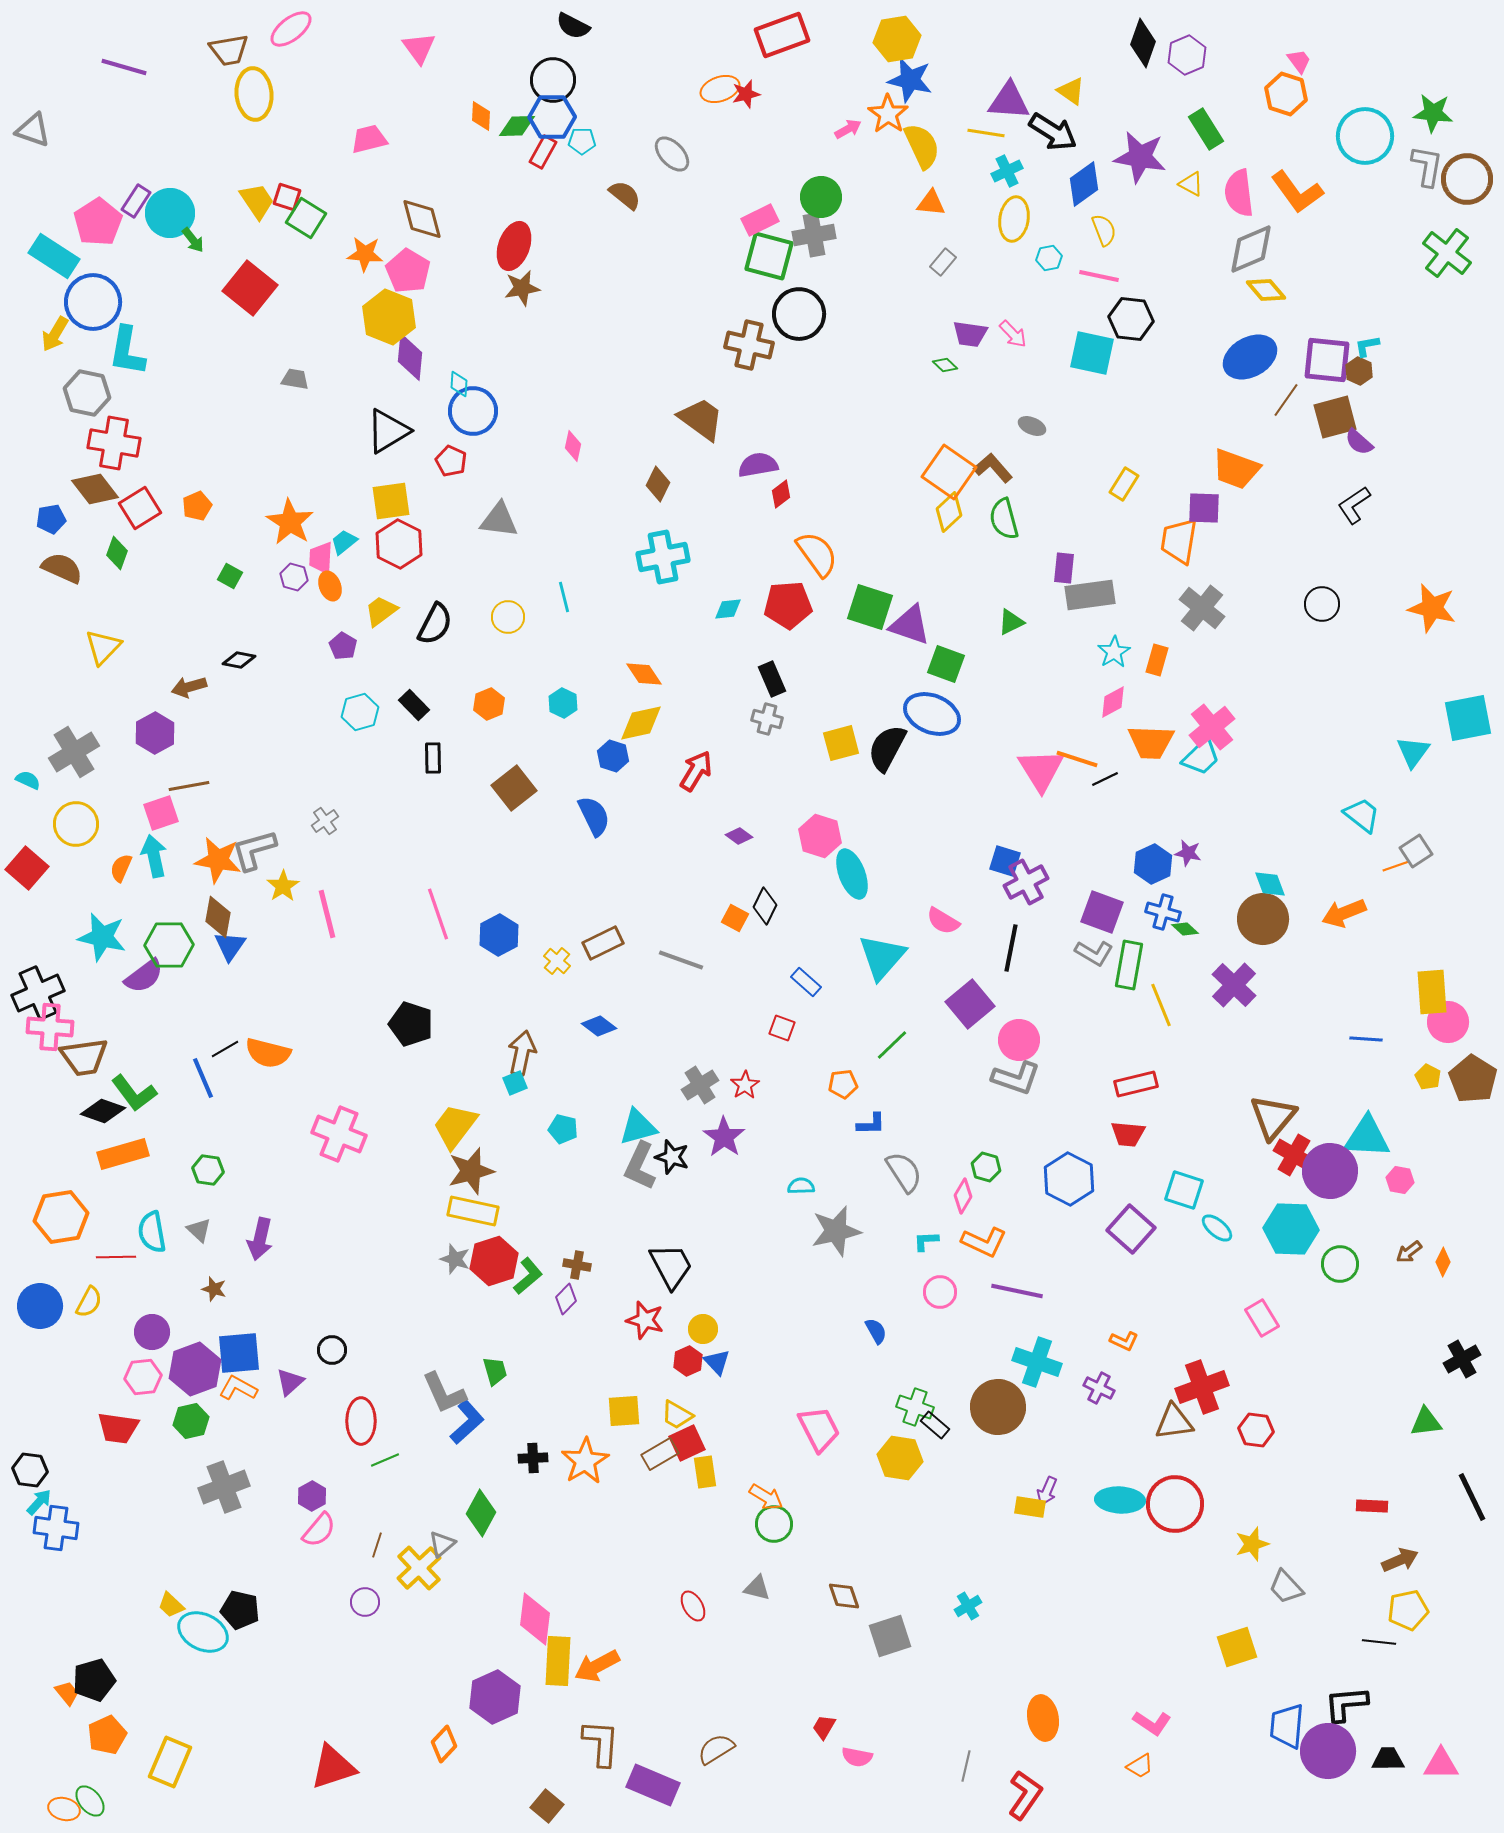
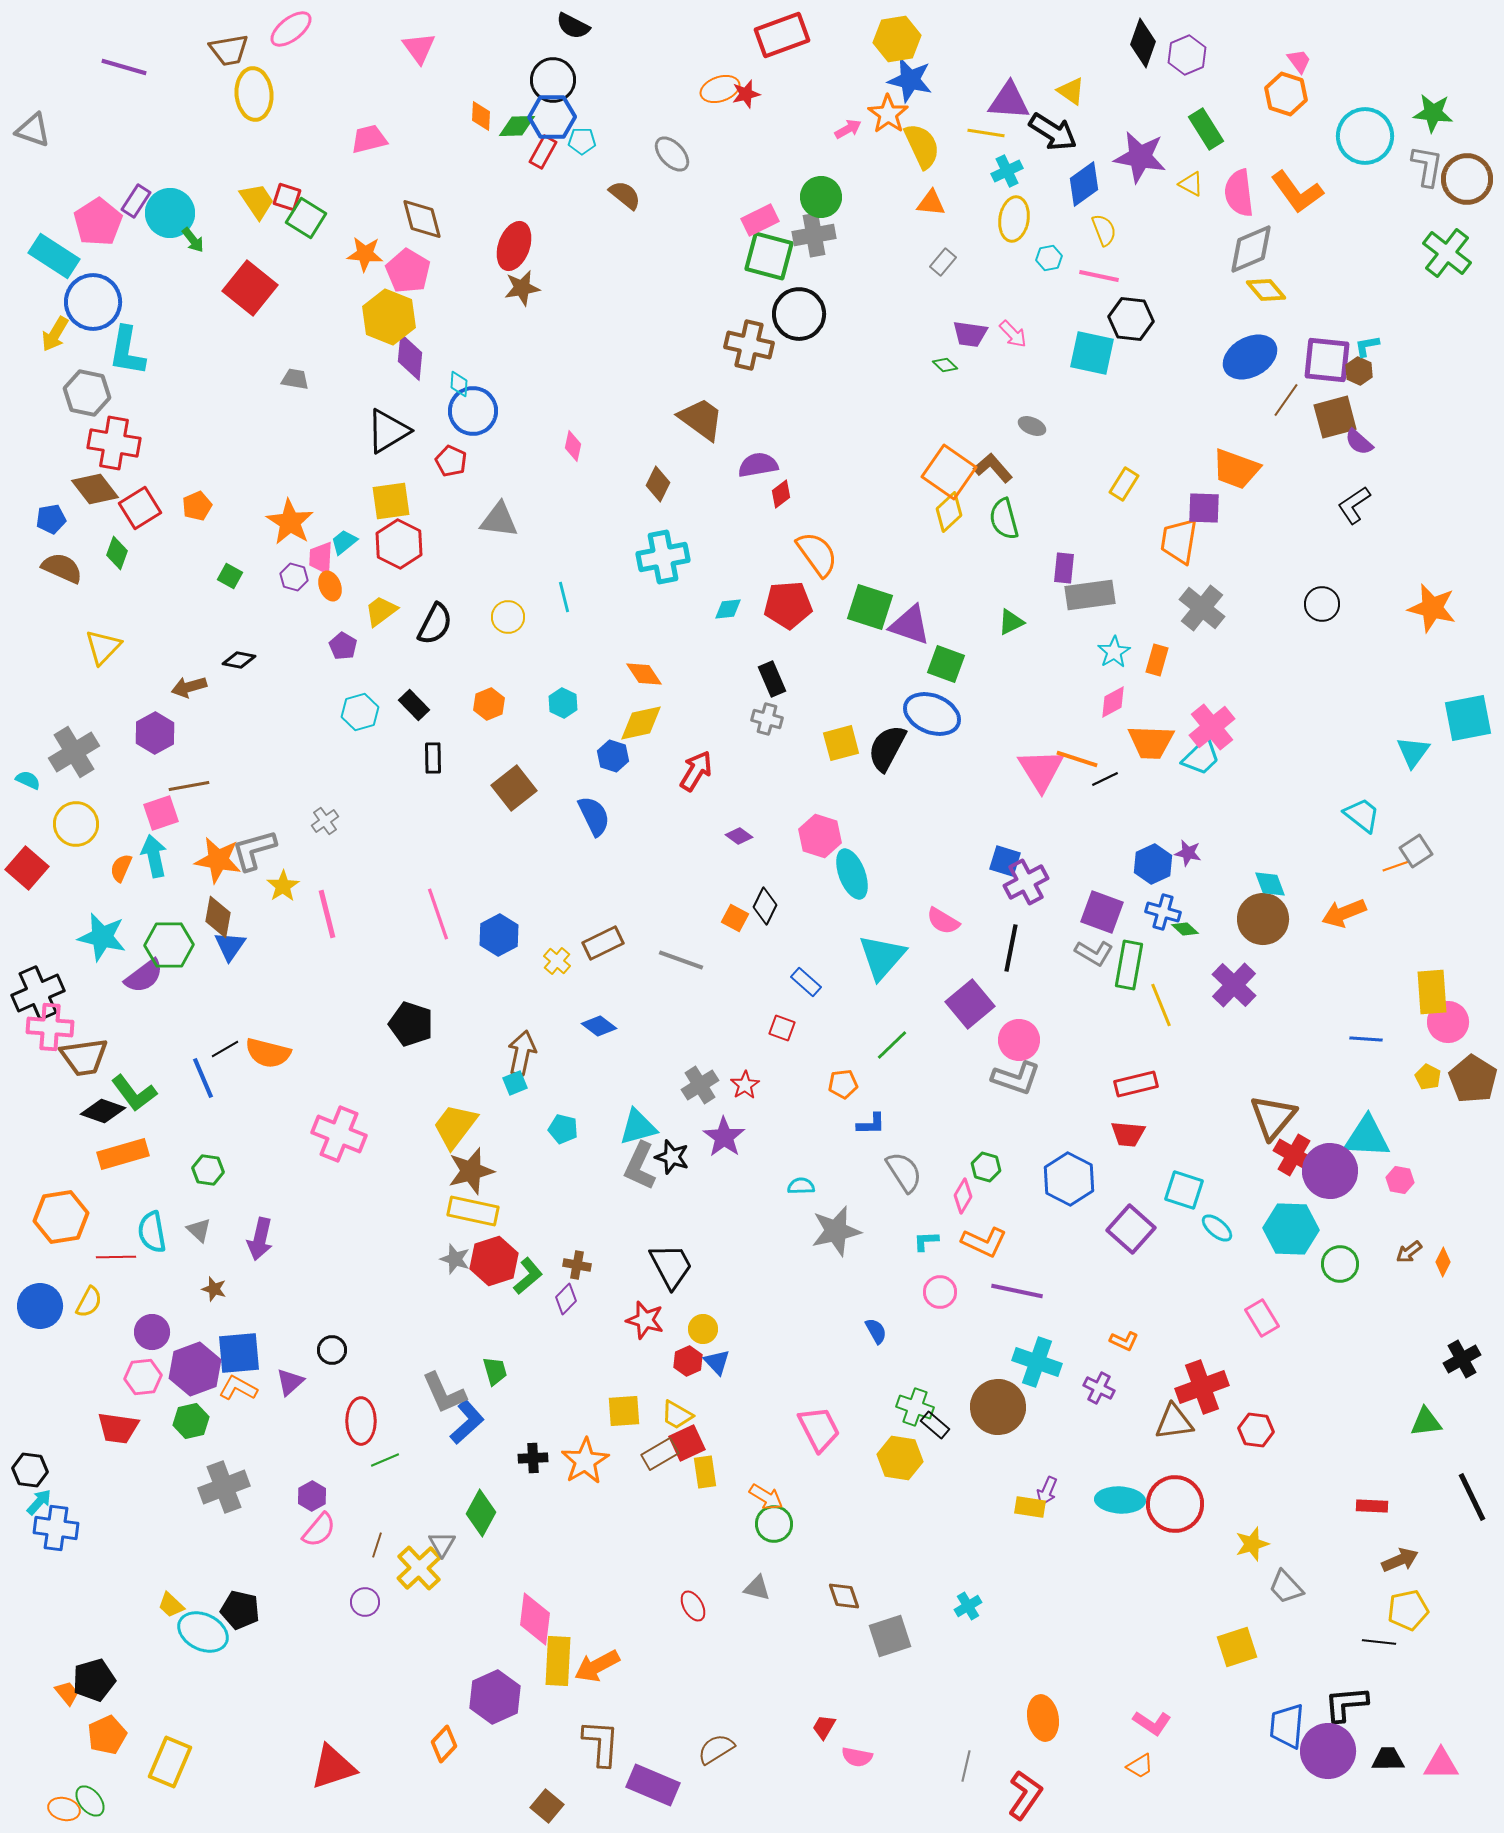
gray triangle at (442, 1544): rotated 20 degrees counterclockwise
